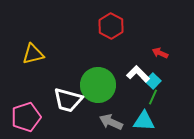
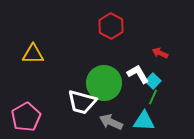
yellow triangle: rotated 15 degrees clockwise
white L-shape: rotated 15 degrees clockwise
green circle: moved 6 px right, 2 px up
white trapezoid: moved 14 px right, 2 px down
pink pentagon: rotated 12 degrees counterclockwise
